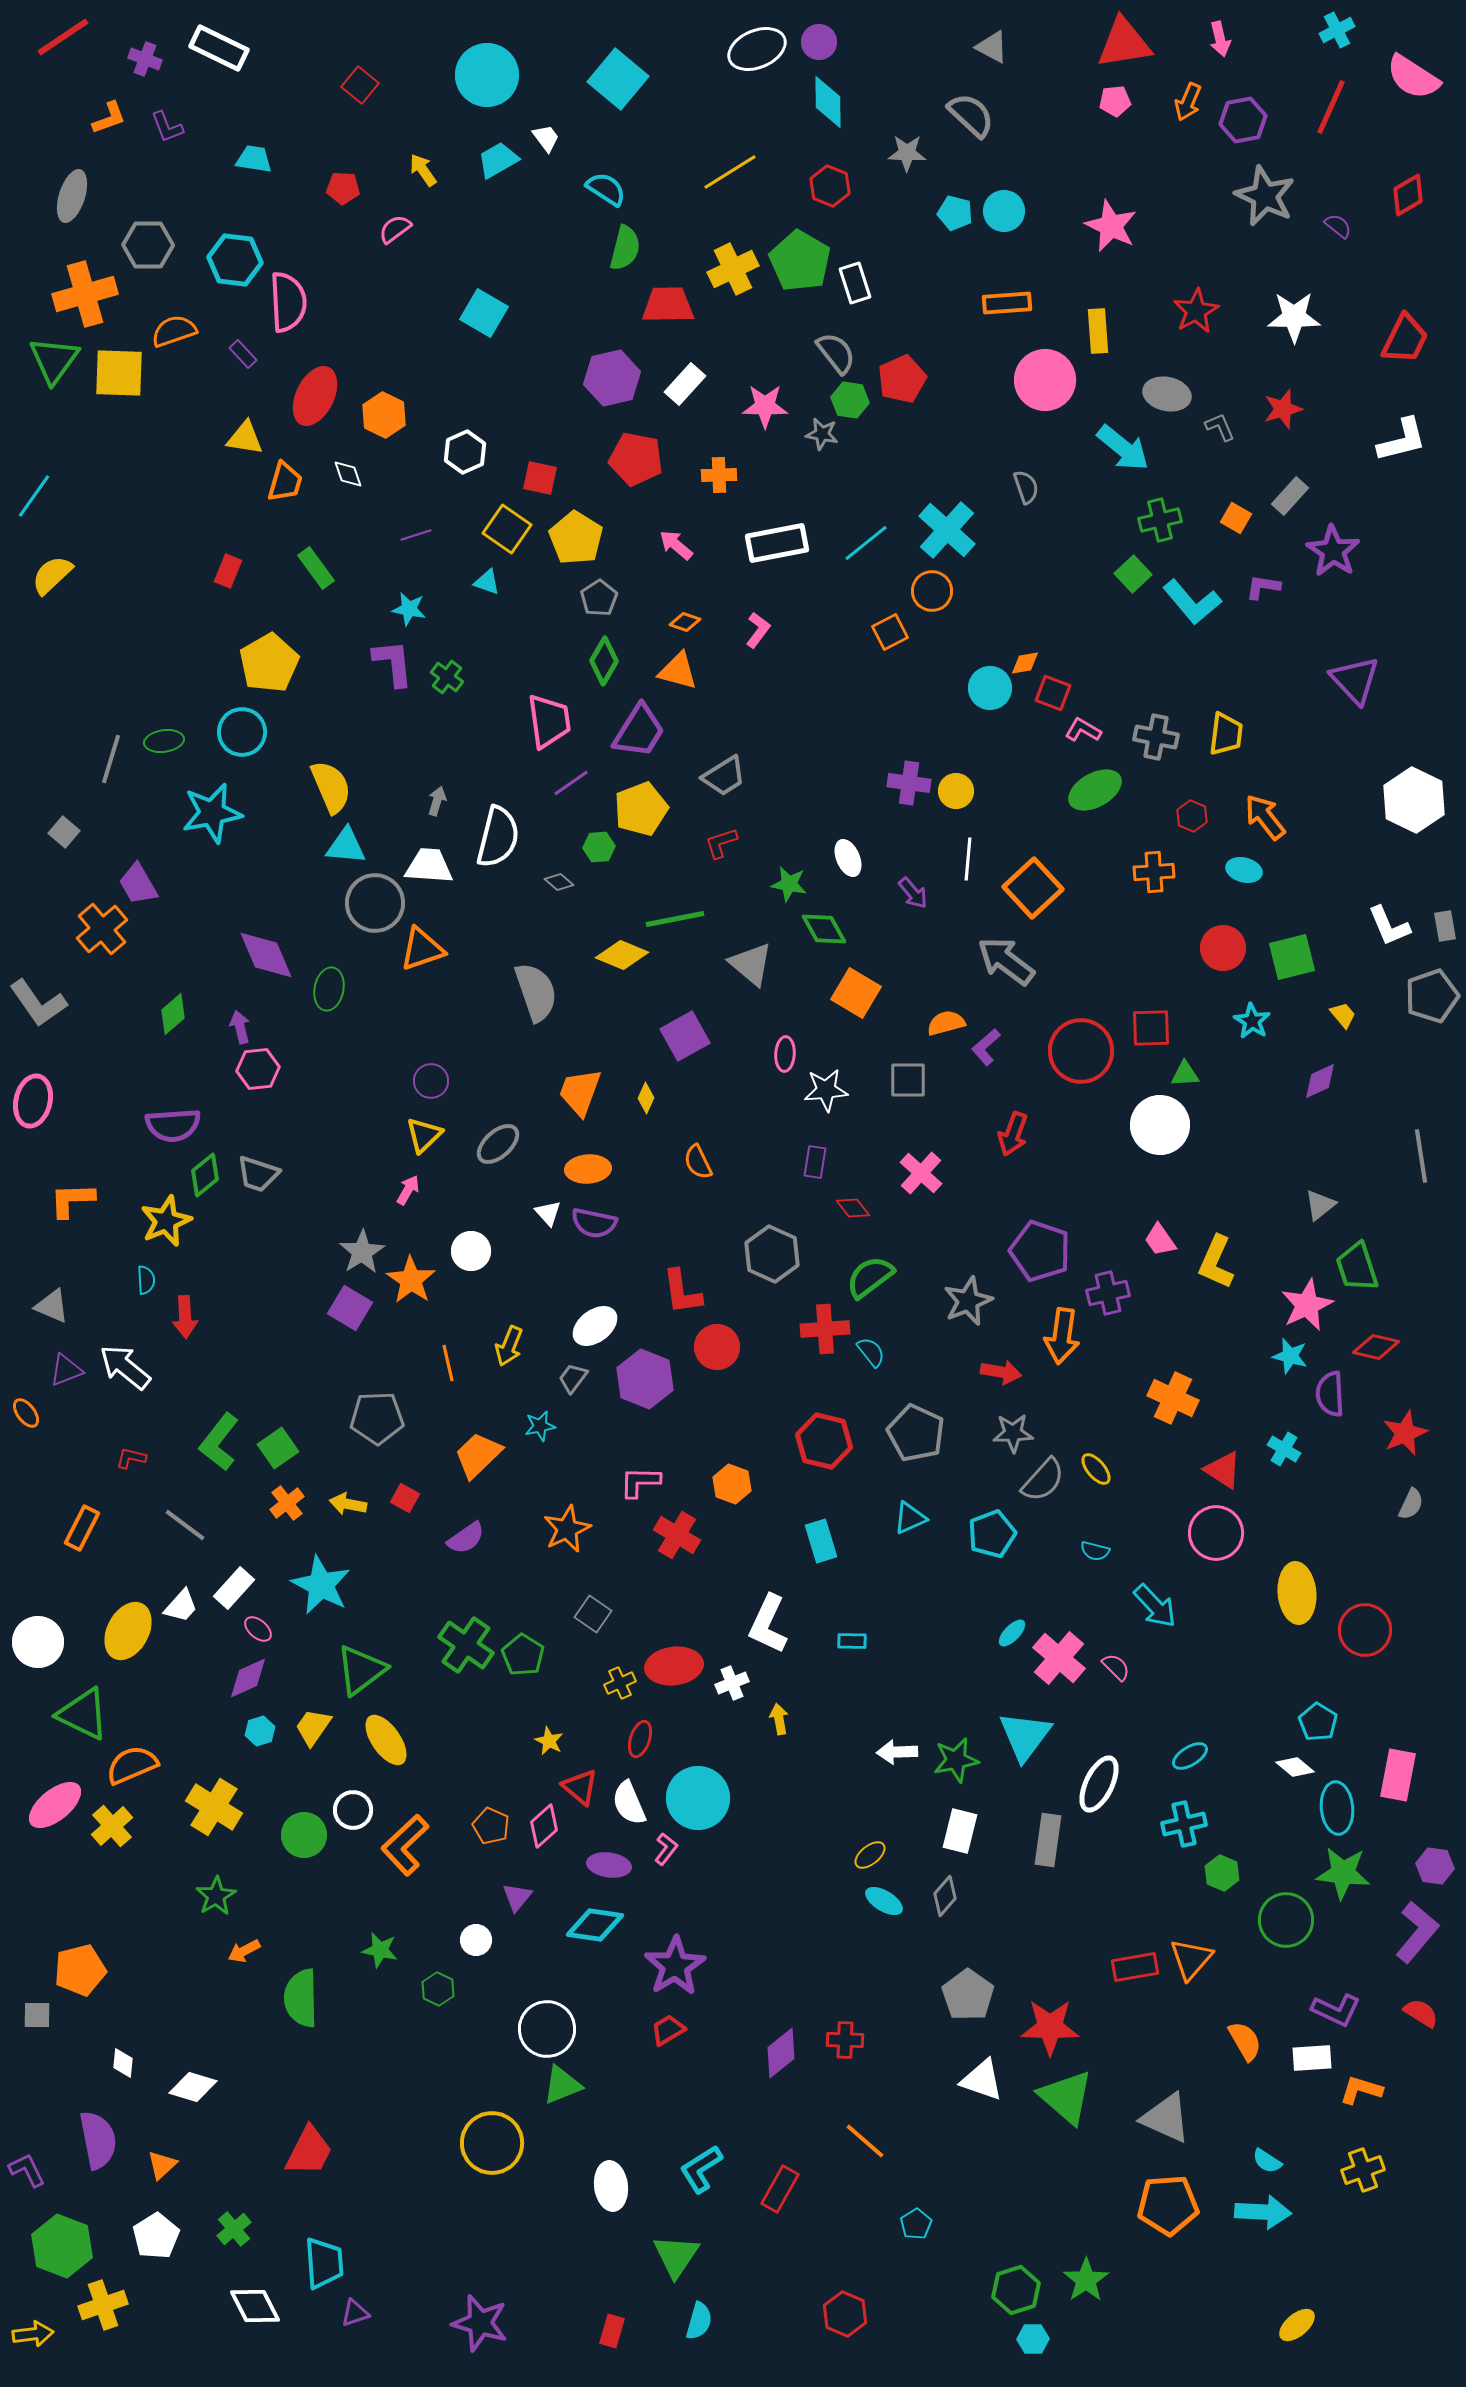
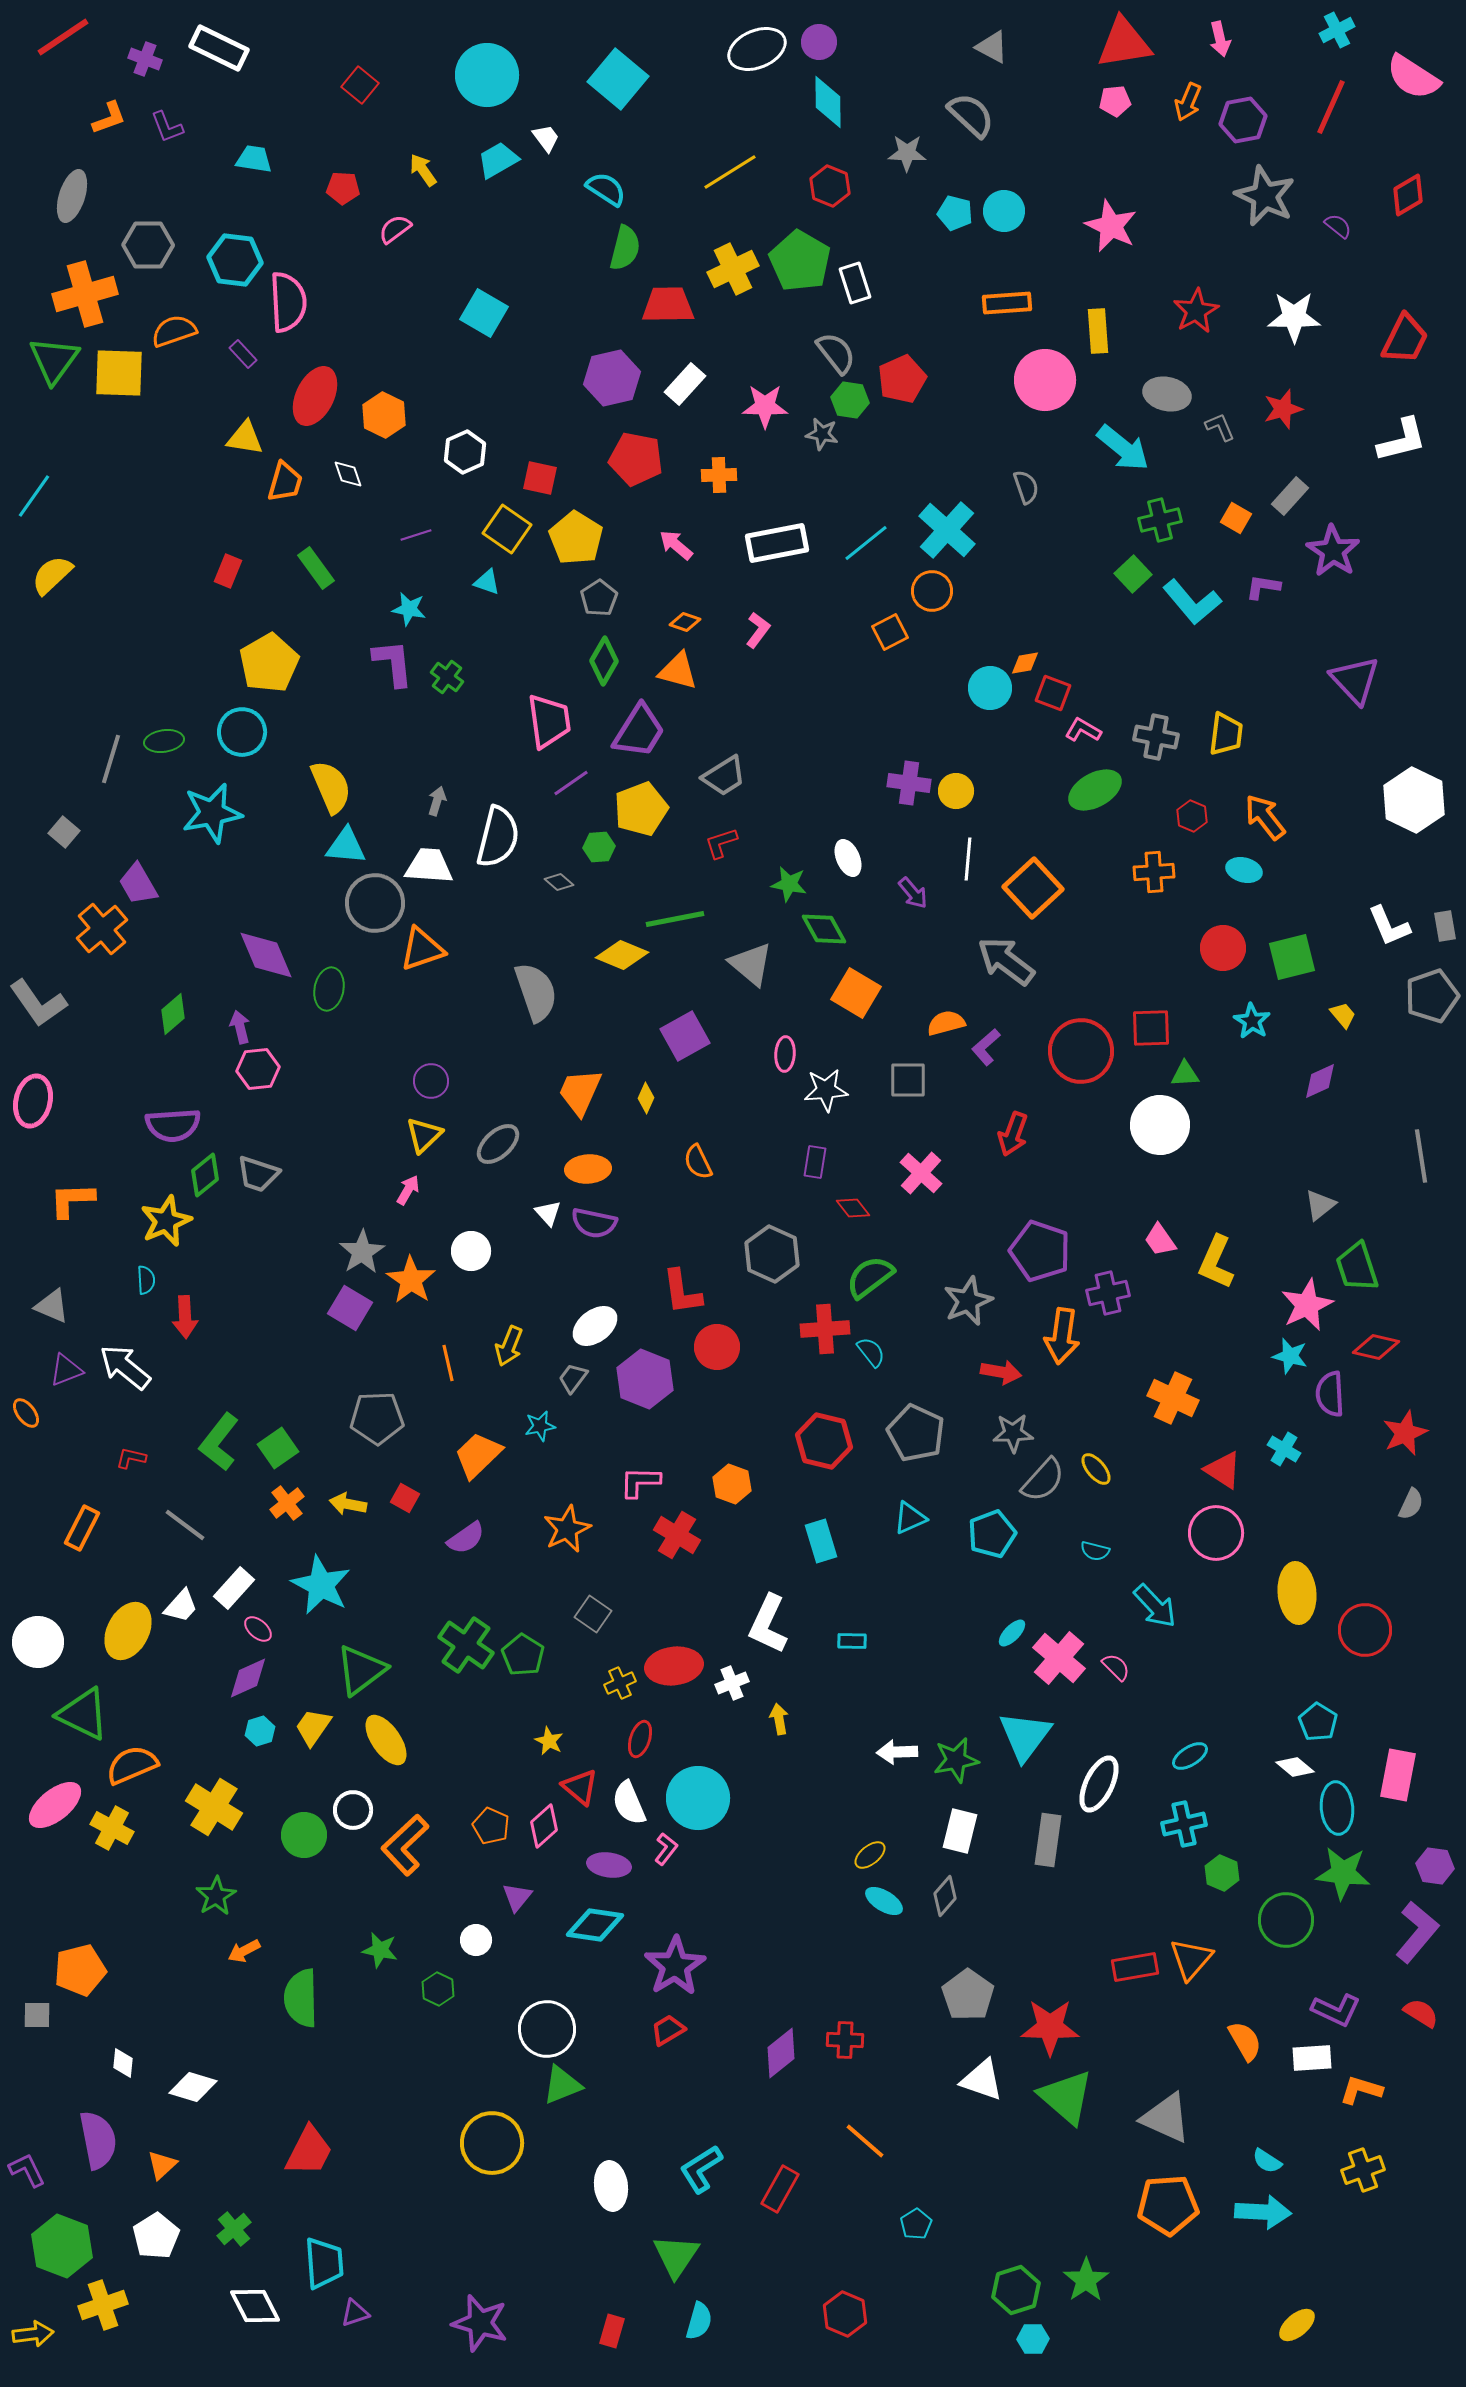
orange trapezoid at (580, 1092): rotated 4 degrees clockwise
yellow cross at (112, 1826): moved 2 px down; rotated 21 degrees counterclockwise
